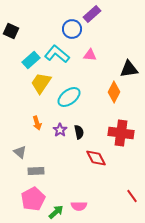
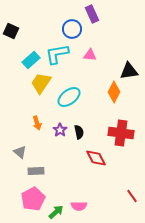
purple rectangle: rotated 72 degrees counterclockwise
cyan L-shape: rotated 50 degrees counterclockwise
black triangle: moved 2 px down
